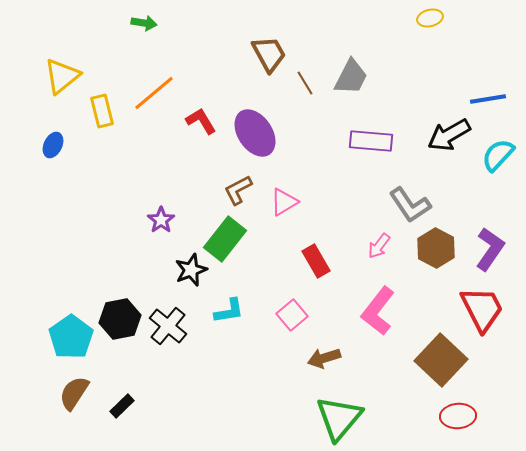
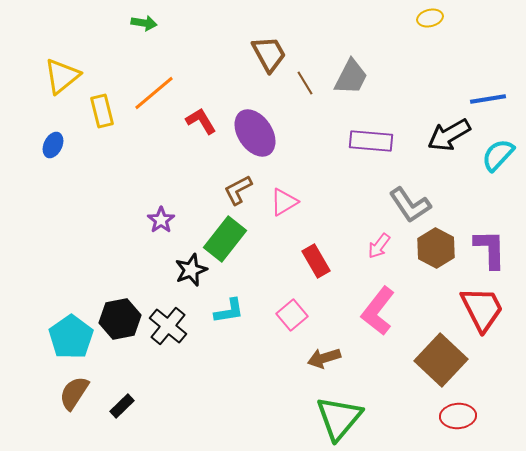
purple L-shape: rotated 36 degrees counterclockwise
